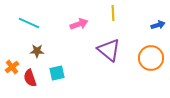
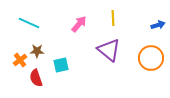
yellow line: moved 5 px down
pink arrow: rotated 30 degrees counterclockwise
orange cross: moved 8 px right, 7 px up
cyan square: moved 4 px right, 8 px up
red semicircle: moved 6 px right
